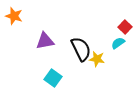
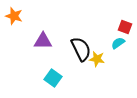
red square: rotated 24 degrees counterclockwise
purple triangle: moved 2 px left; rotated 12 degrees clockwise
